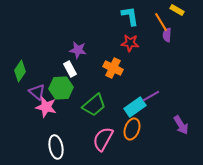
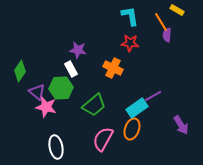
white rectangle: moved 1 px right
purple line: moved 2 px right
cyan rectangle: moved 2 px right, 1 px down
